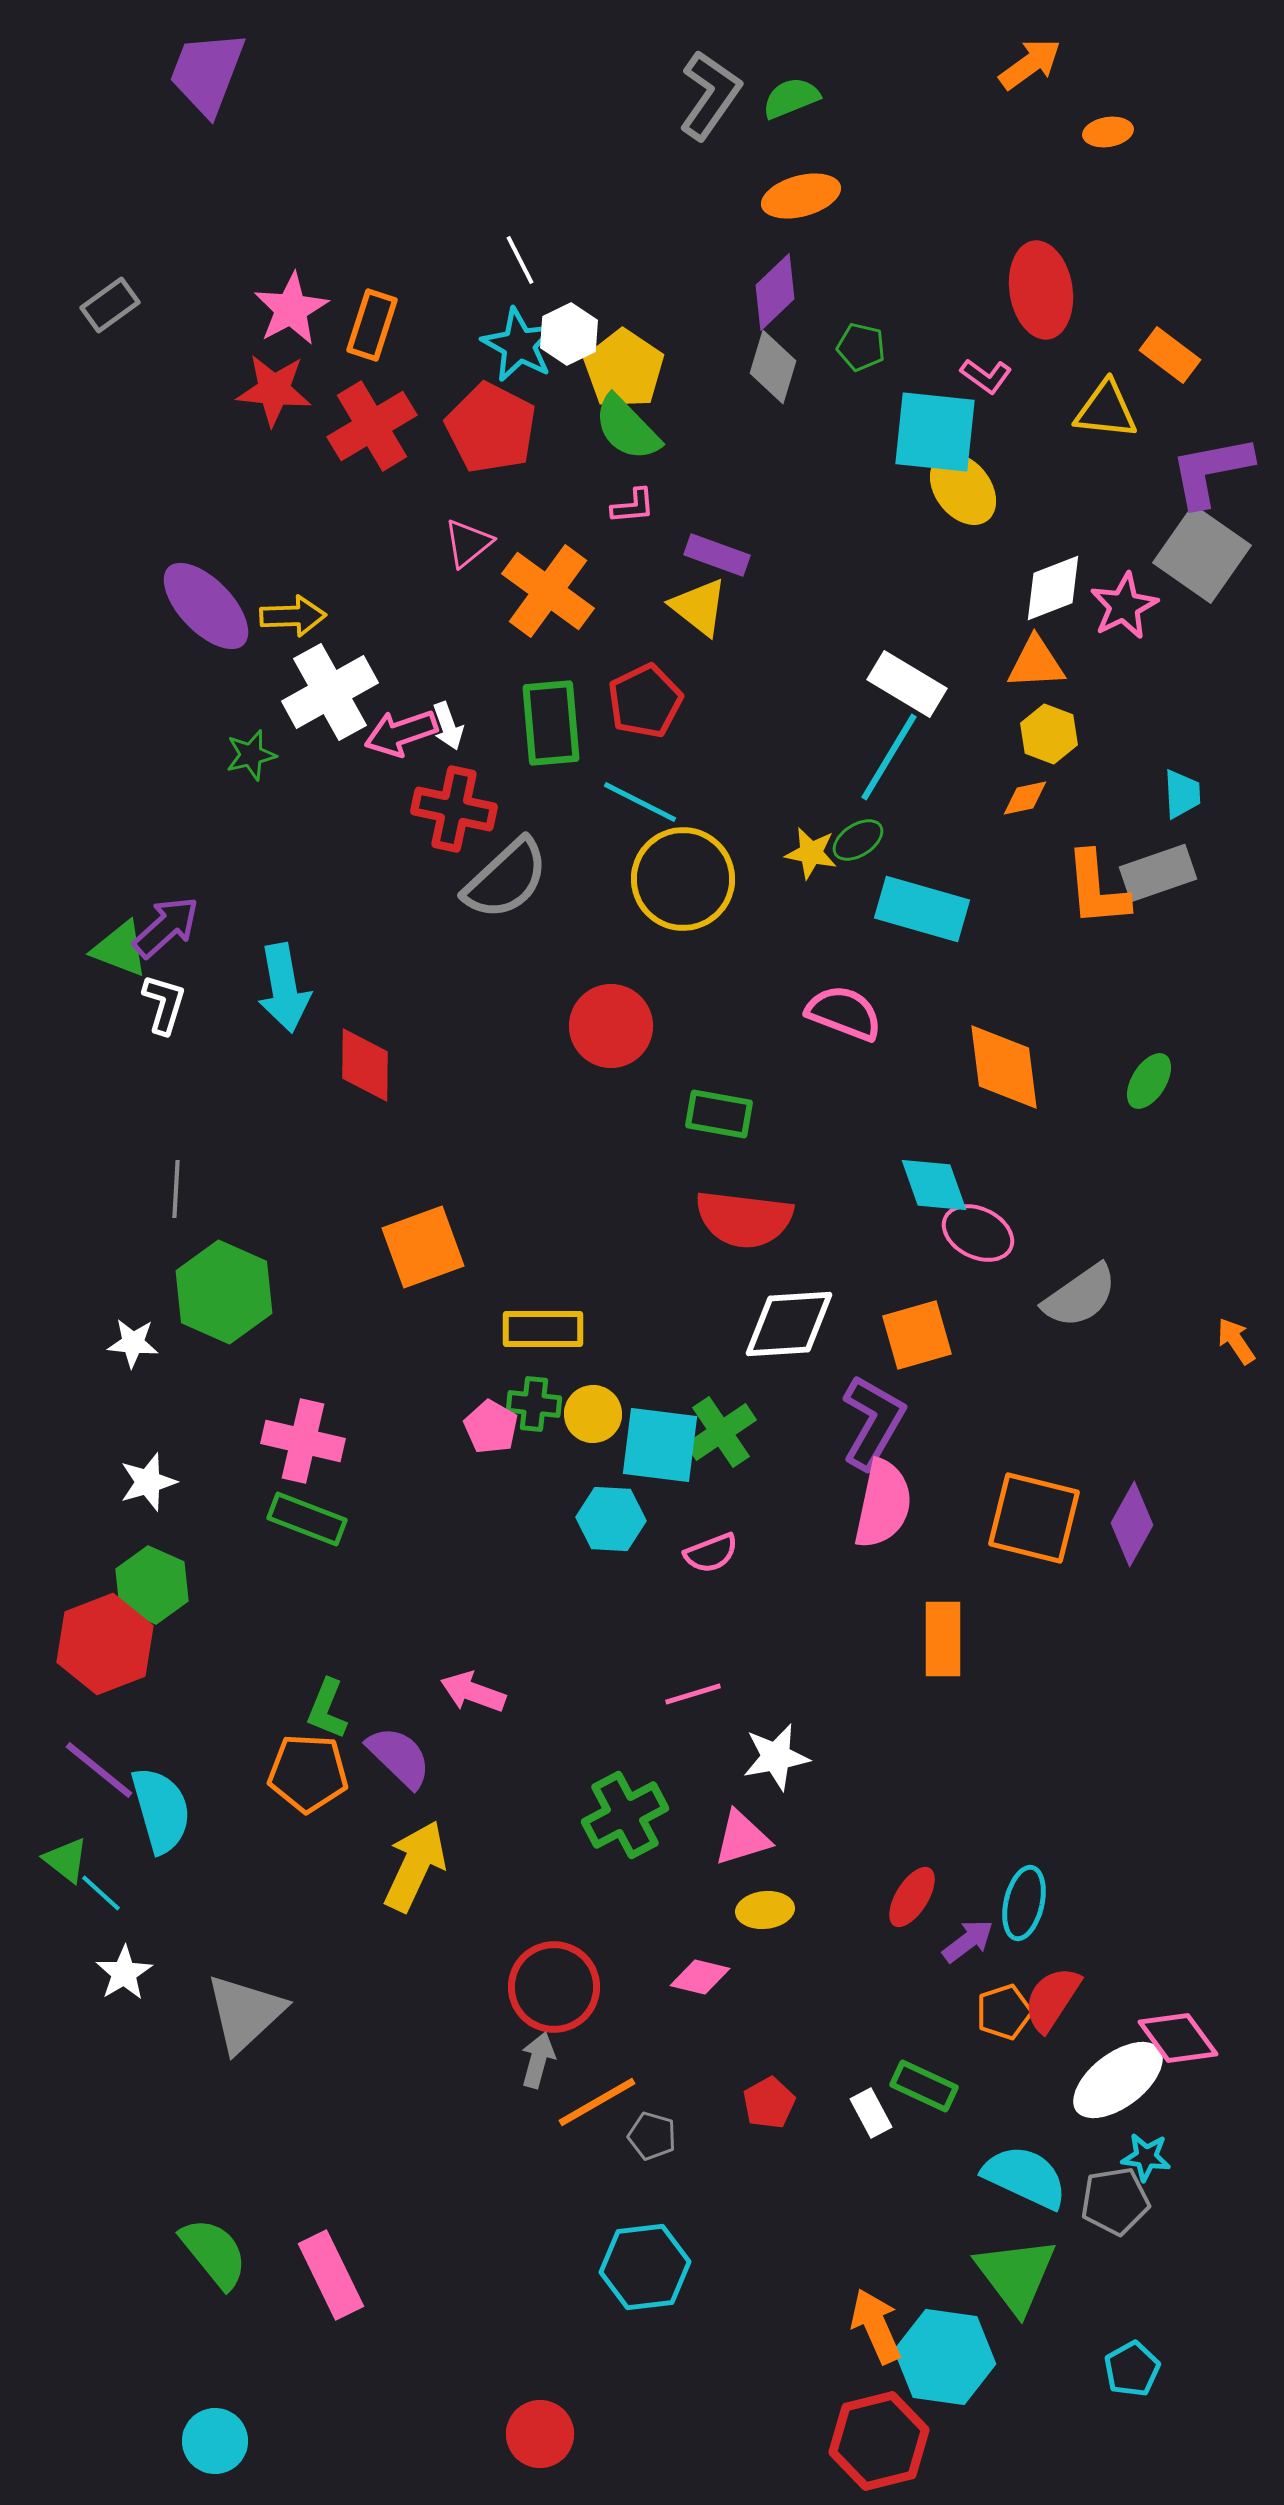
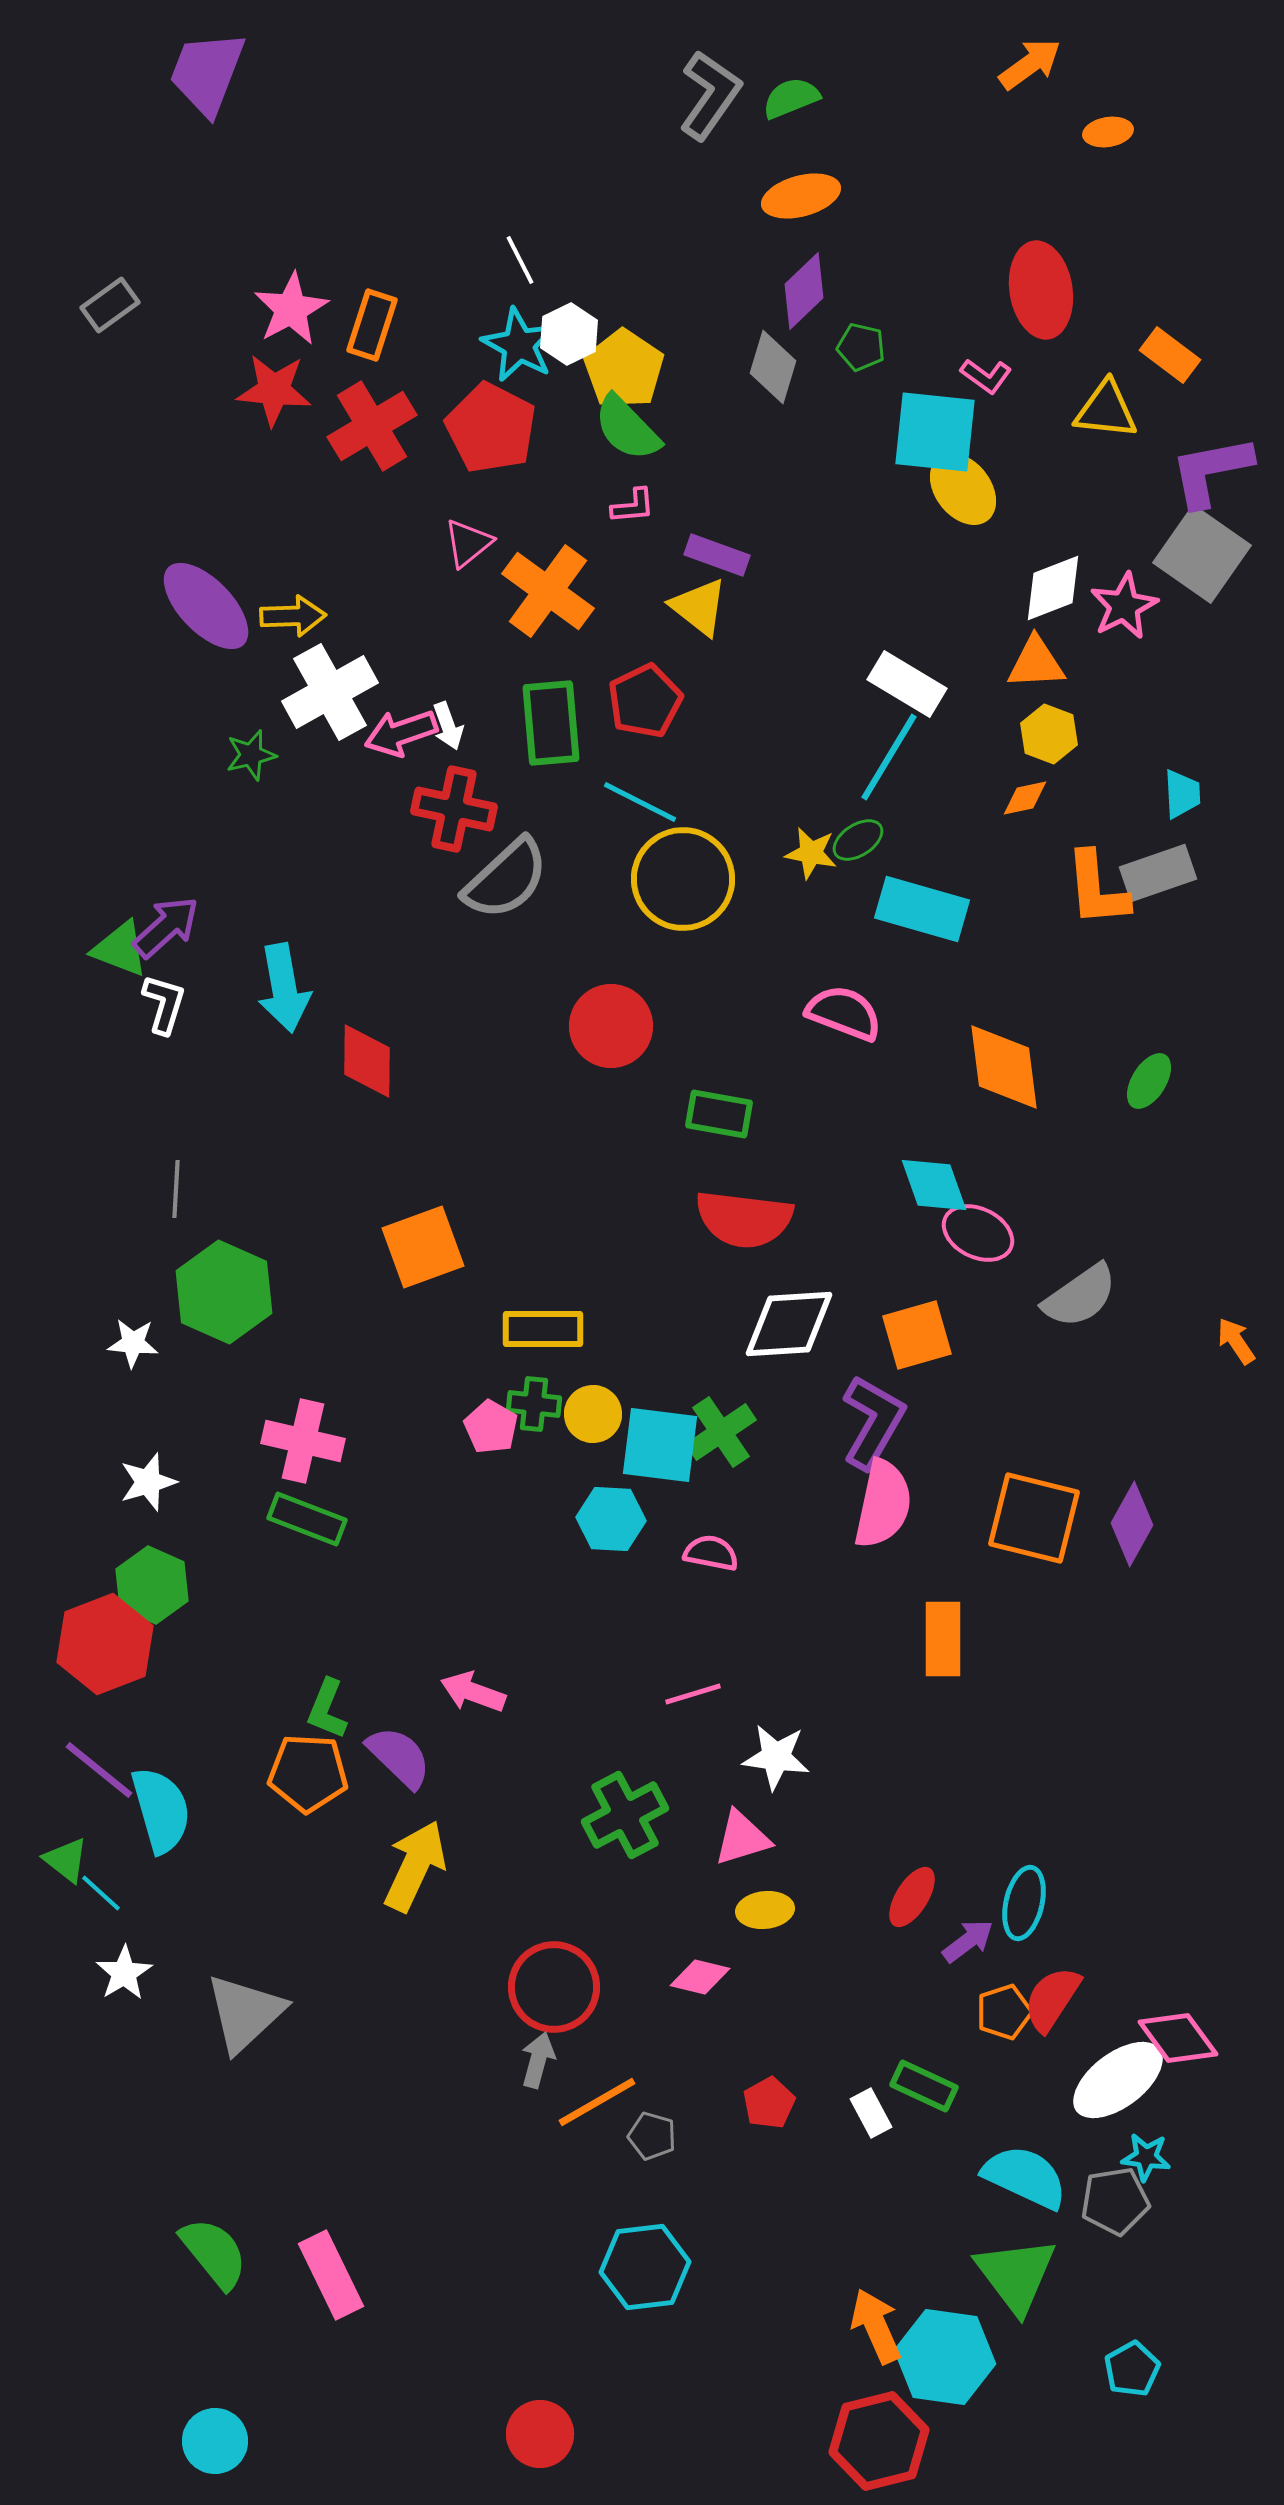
purple diamond at (775, 292): moved 29 px right, 1 px up
red diamond at (365, 1065): moved 2 px right, 4 px up
pink semicircle at (711, 1553): rotated 148 degrees counterclockwise
white star at (776, 1757): rotated 18 degrees clockwise
